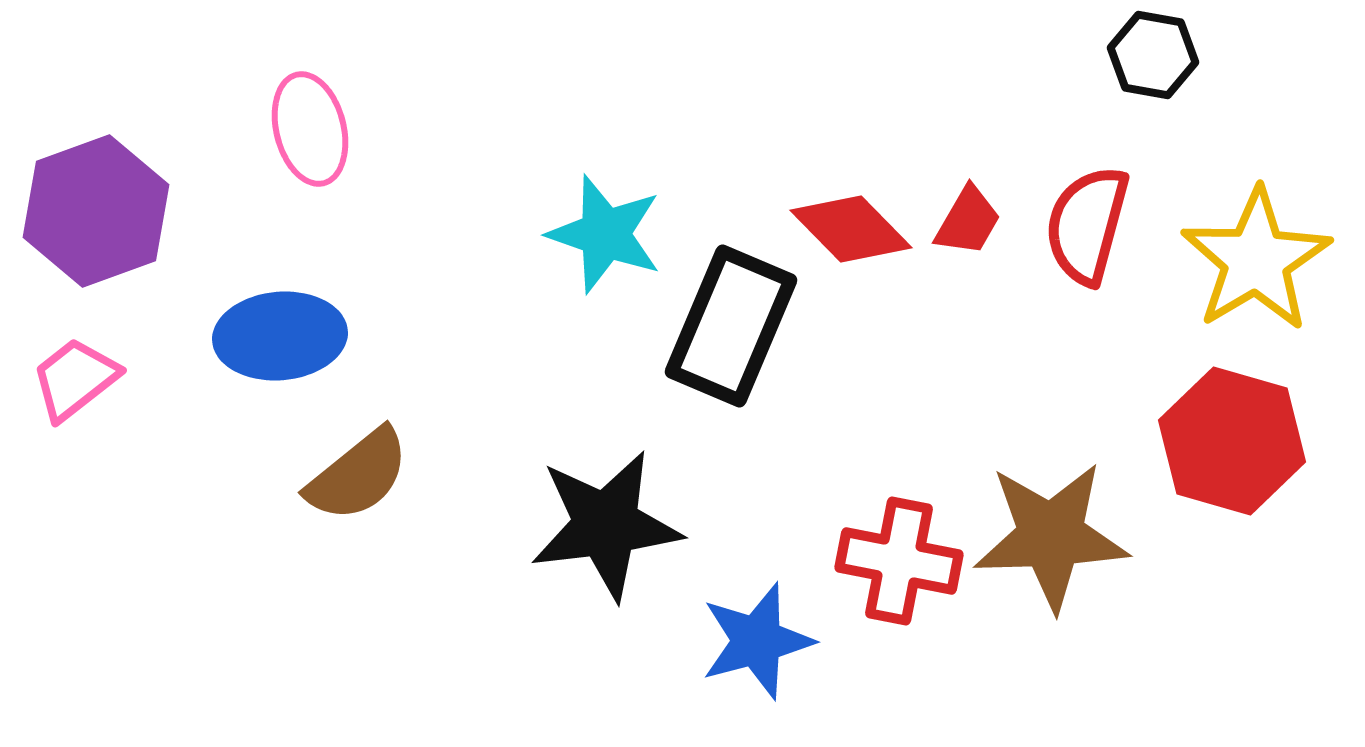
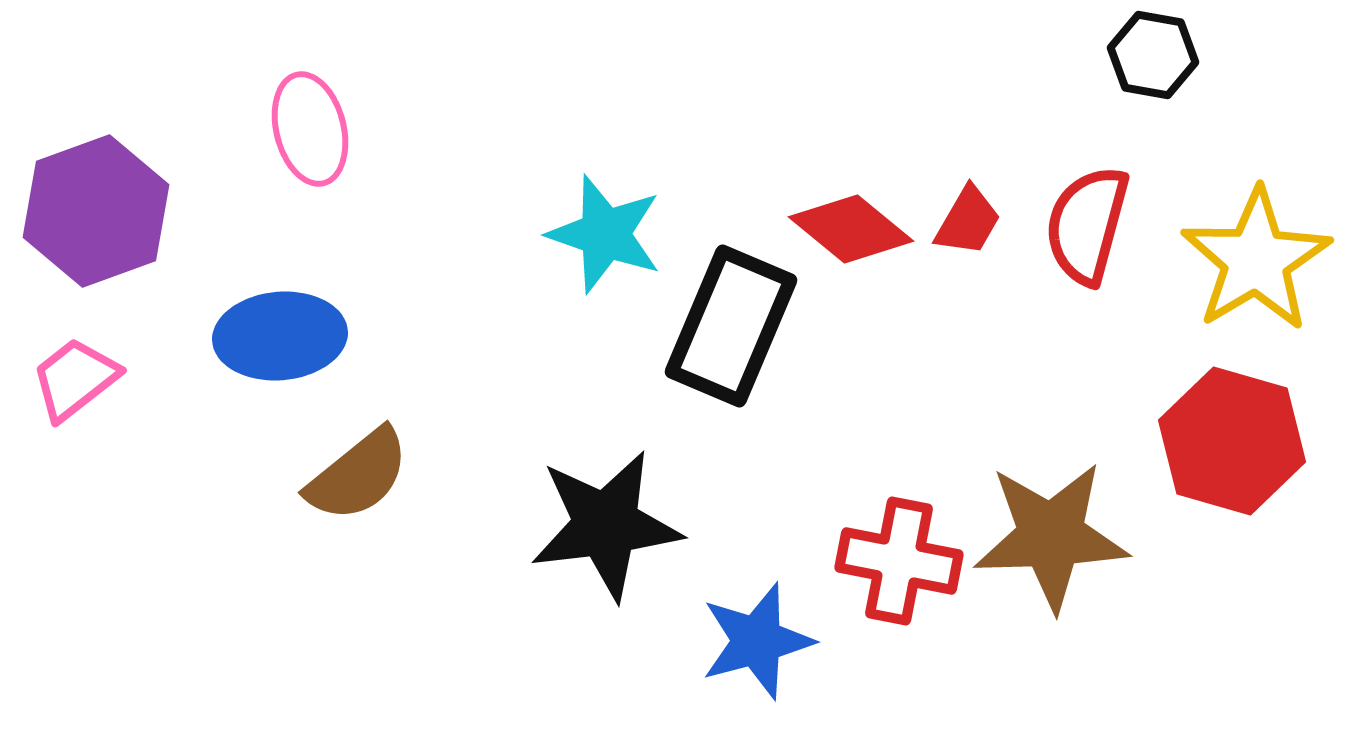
red diamond: rotated 6 degrees counterclockwise
